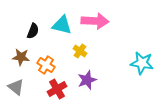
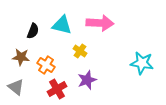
pink arrow: moved 5 px right, 2 px down
